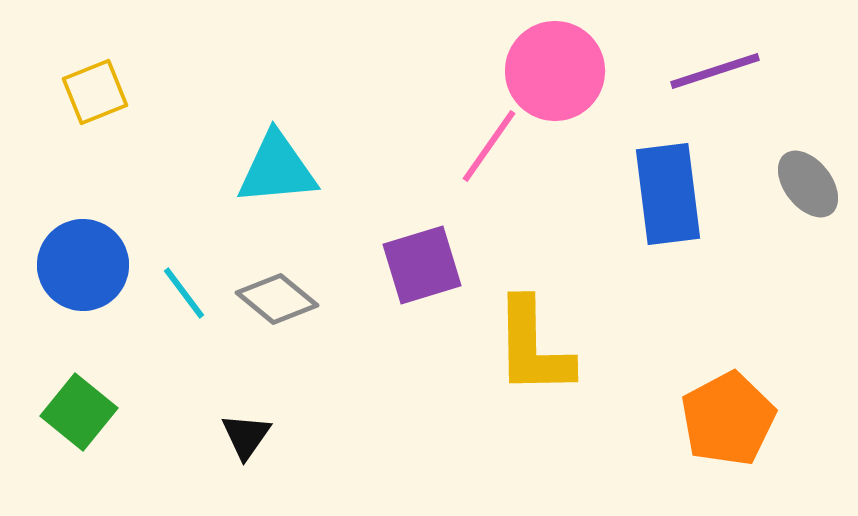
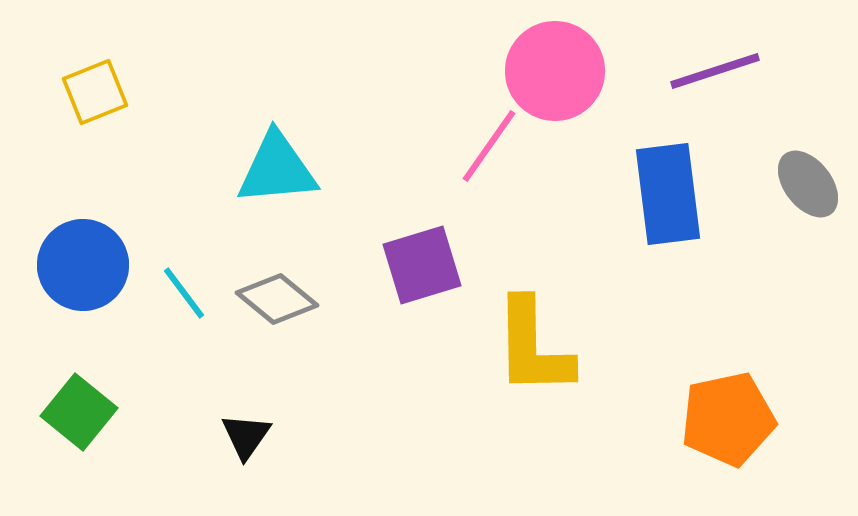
orange pentagon: rotated 16 degrees clockwise
